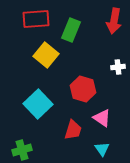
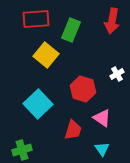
red arrow: moved 2 px left
white cross: moved 1 px left, 7 px down; rotated 24 degrees counterclockwise
